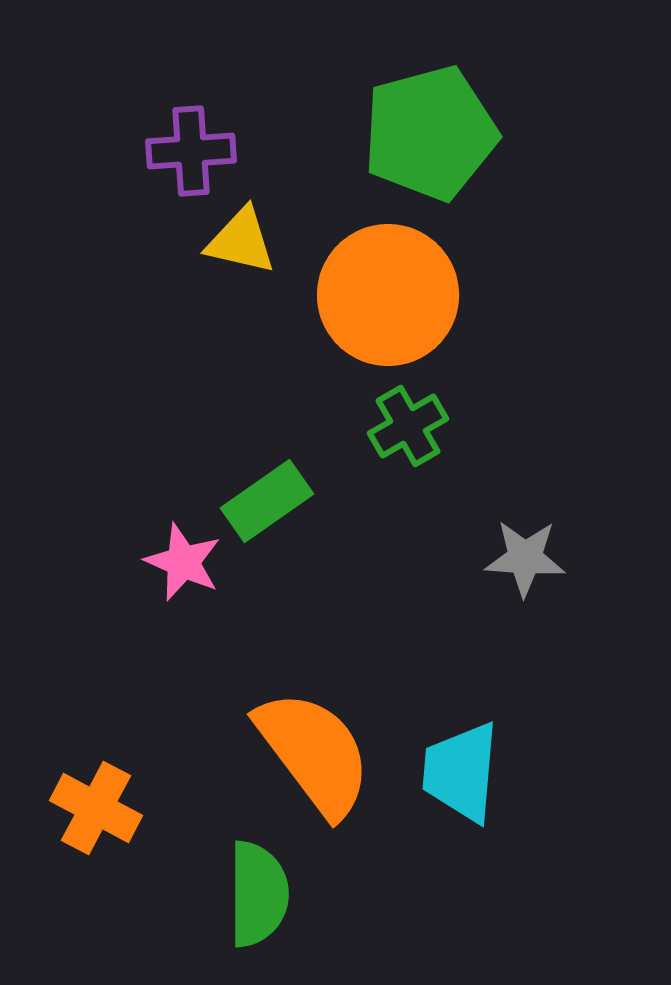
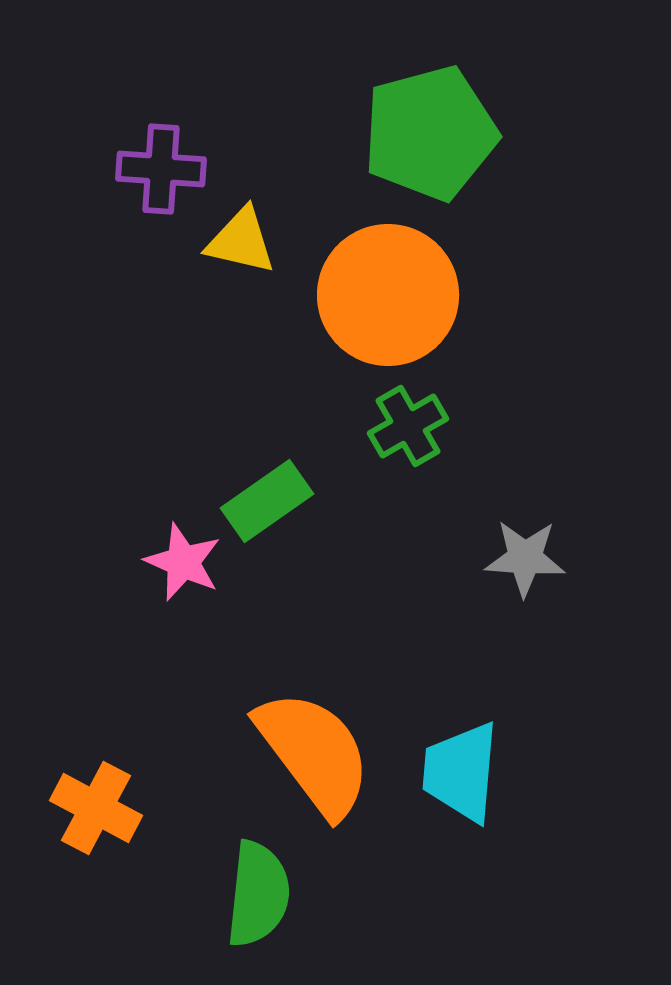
purple cross: moved 30 px left, 18 px down; rotated 8 degrees clockwise
green semicircle: rotated 6 degrees clockwise
